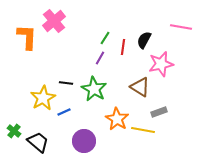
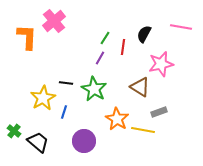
black semicircle: moved 6 px up
blue line: rotated 48 degrees counterclockwise
